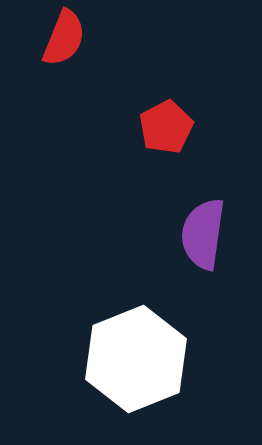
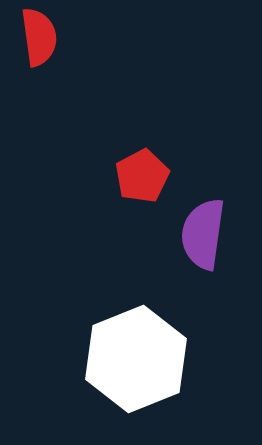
red semicircle: moved 25 px left, 1 px up; rotated 30 degrees counterclockwise
red pentagon: moved 24 px left, 49 px down
